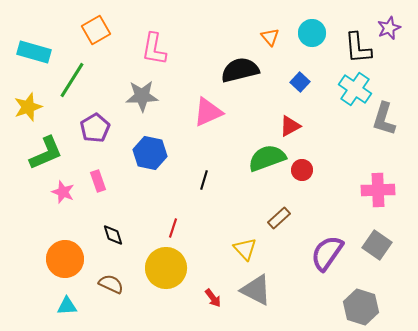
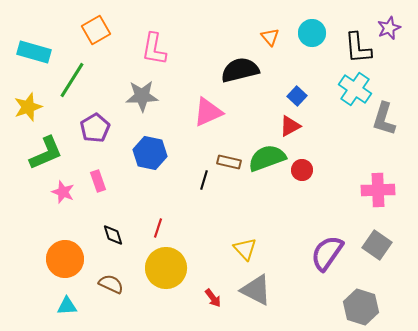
blue square: moved 3 px left, 14 px down
brown rectangle: moved 50 px left, 56 px up; rotated 55 degrees clockwise
red line: moved 15 px left
